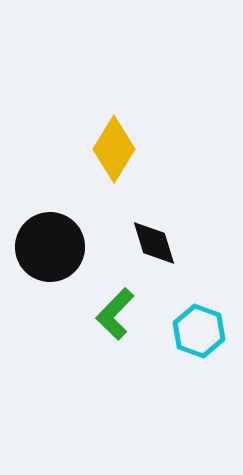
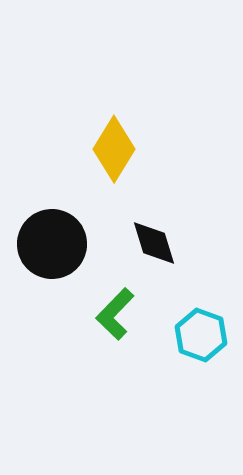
black circle: moved 2 px right, 3 px up
cyan hexagon: moved 2 px right, 4 px down
